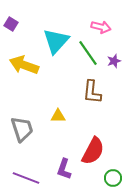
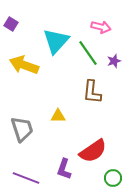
red semicircle: rotated 28 degrees clockwise
